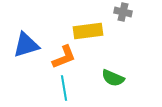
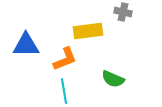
blue triangle: rotated 16 degrees clockwise
orange L-shape: moved 1 px right, 2 px down
green semicircle: moved 1 px down
cyan line: moved 3 px down
